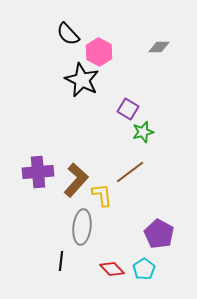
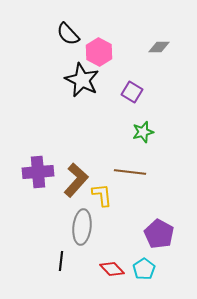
purple square: moved 4 px right, 17 px up
brown line: rotated 44 degrees clockwise
